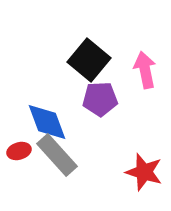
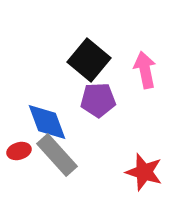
purple pentagon: moved 2 px left, 1 px down
